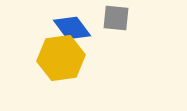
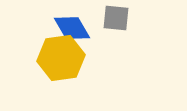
blue diamond: rotated 6 degrees clockwise
